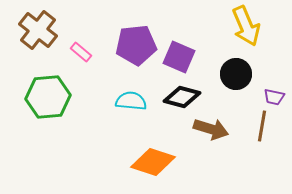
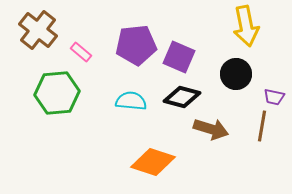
yellow arrow: rotated 12 degrees clockwise
green hexagon: moved 9 px right, 4 px up
